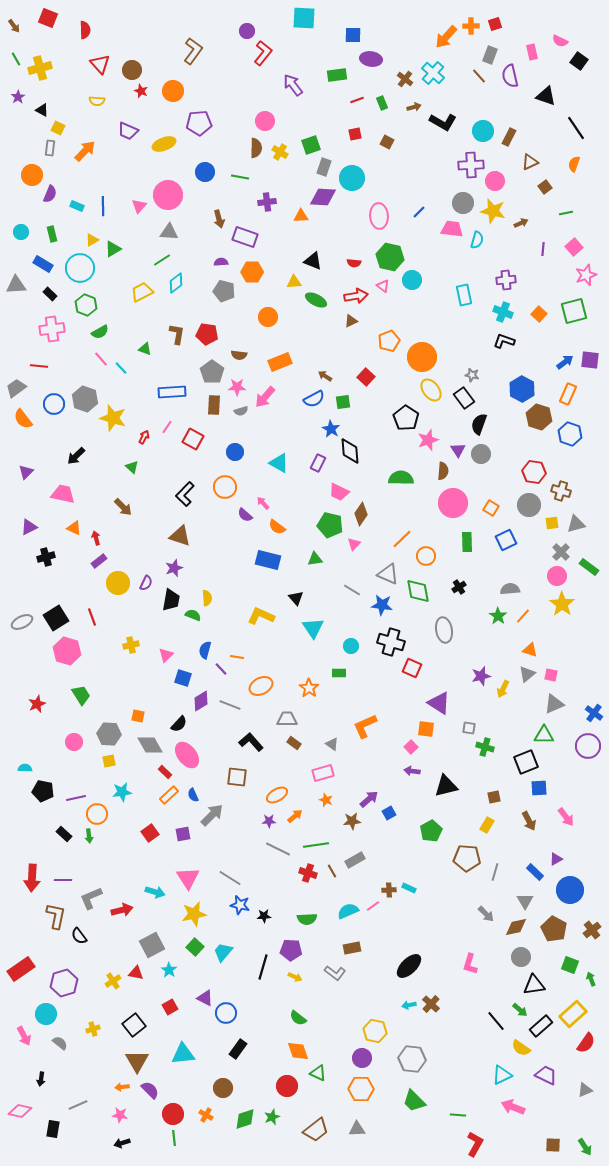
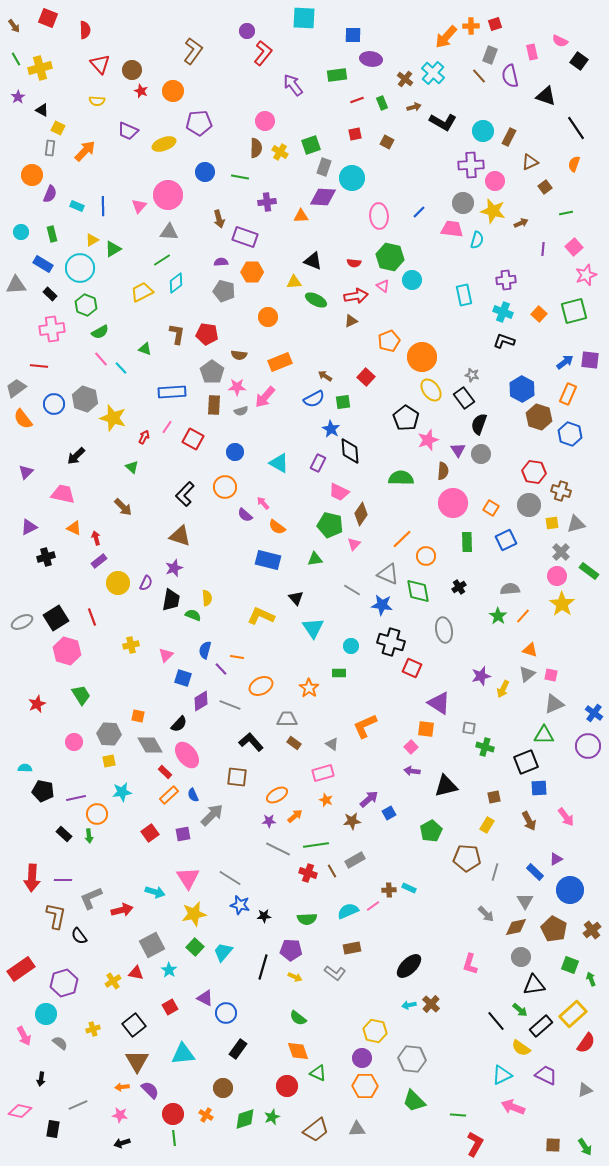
green rectangle at (589, 567): moved 4 px down
orange hexagon at (361, 1089): moved 4 px right, 3 px up
